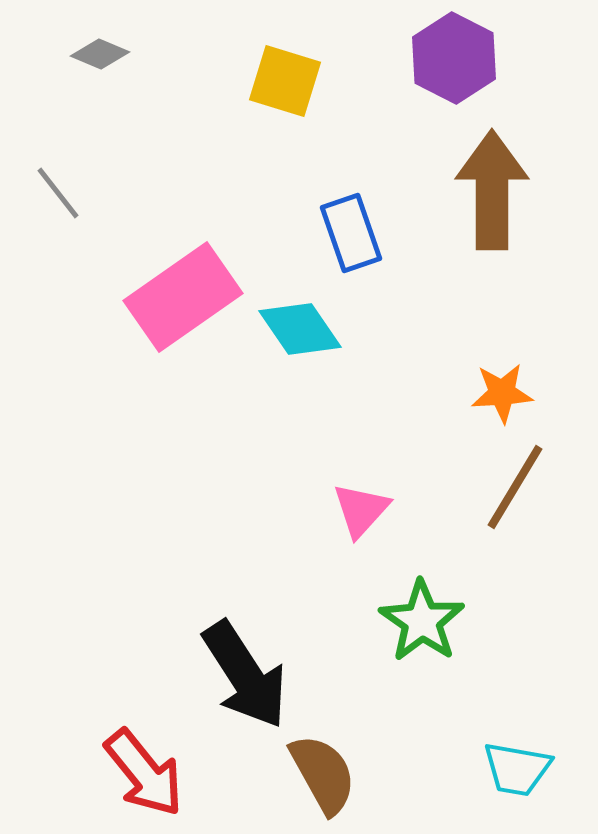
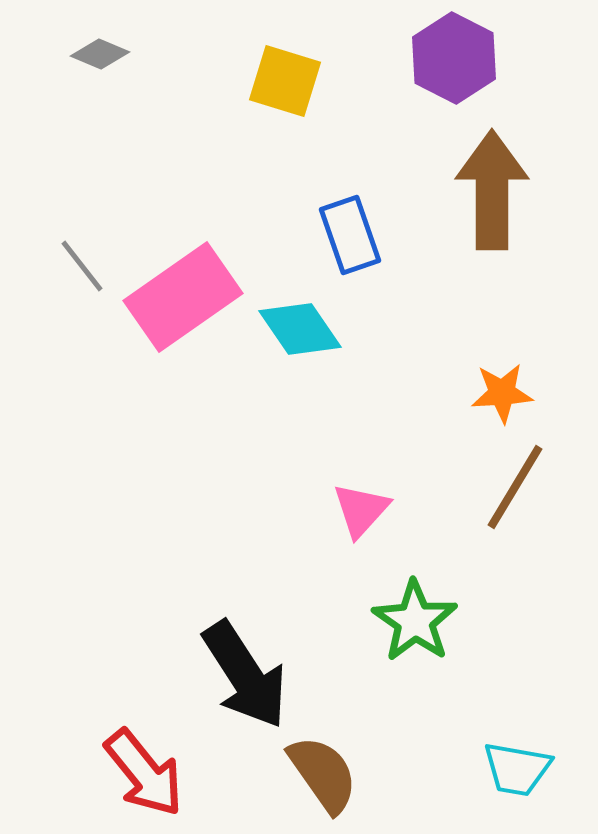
gray line: moved 24 px right, 73 px down
blue rectangle: moved 1 px left, 2 px down
green star: moved 7 px left
brown semicircle: rotated 6 degrees counterclockwise
